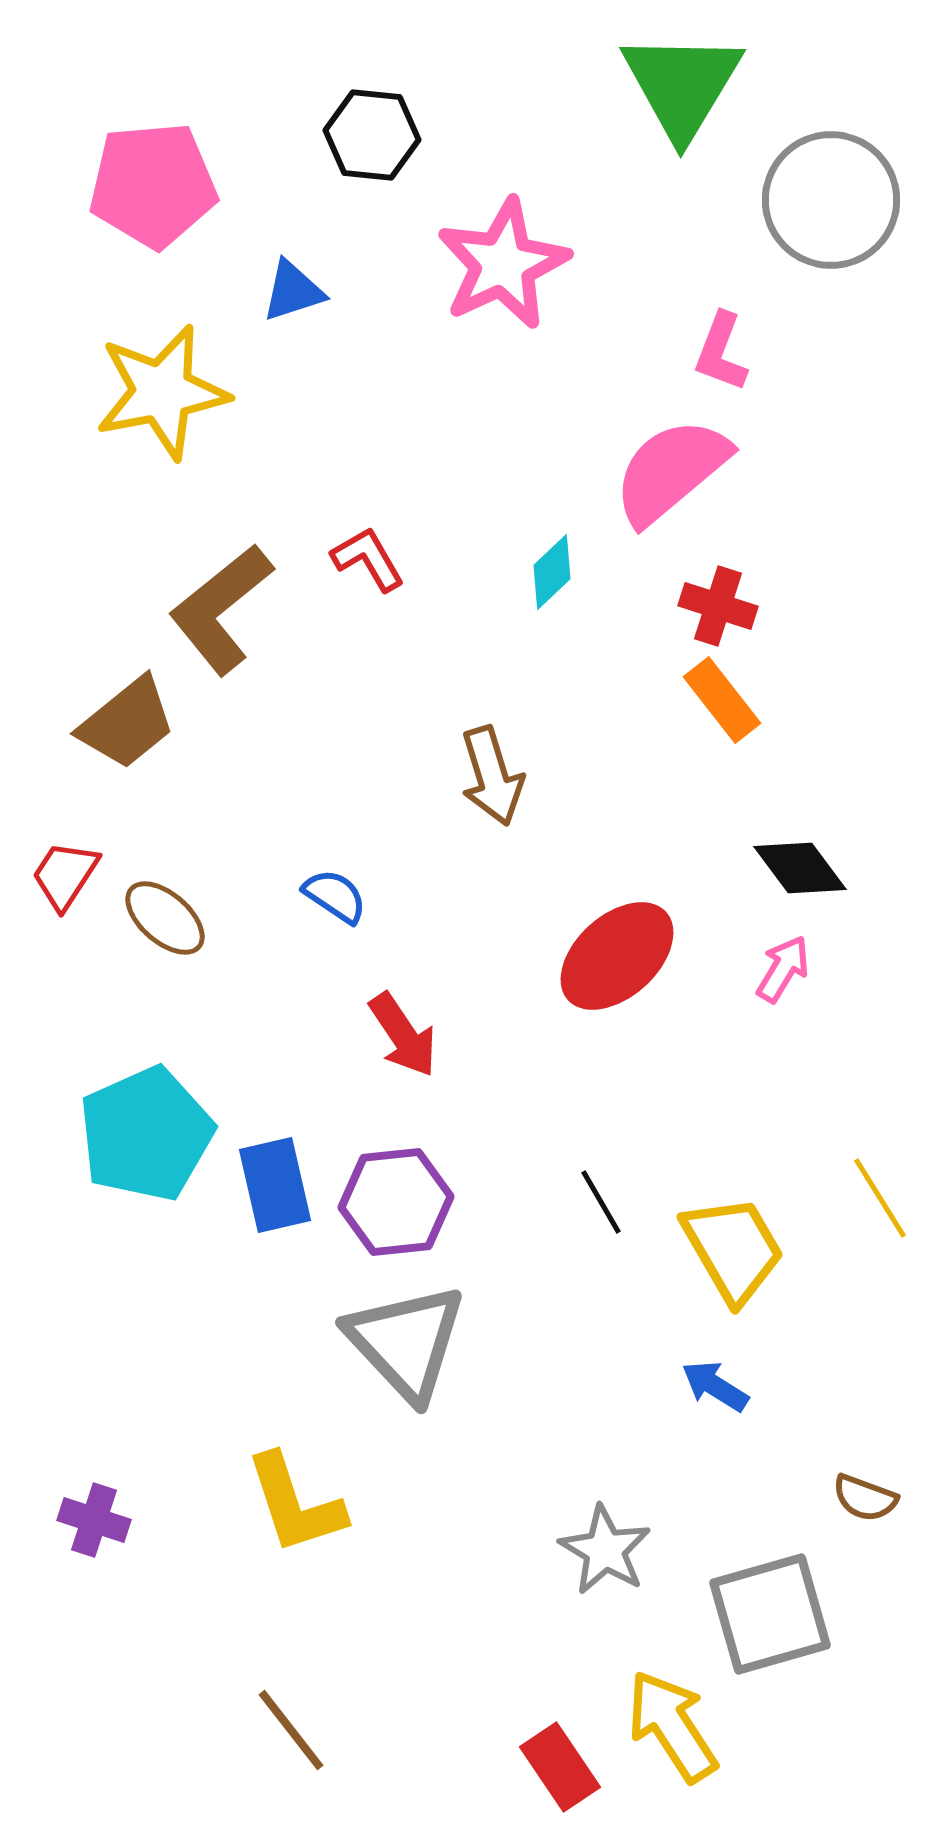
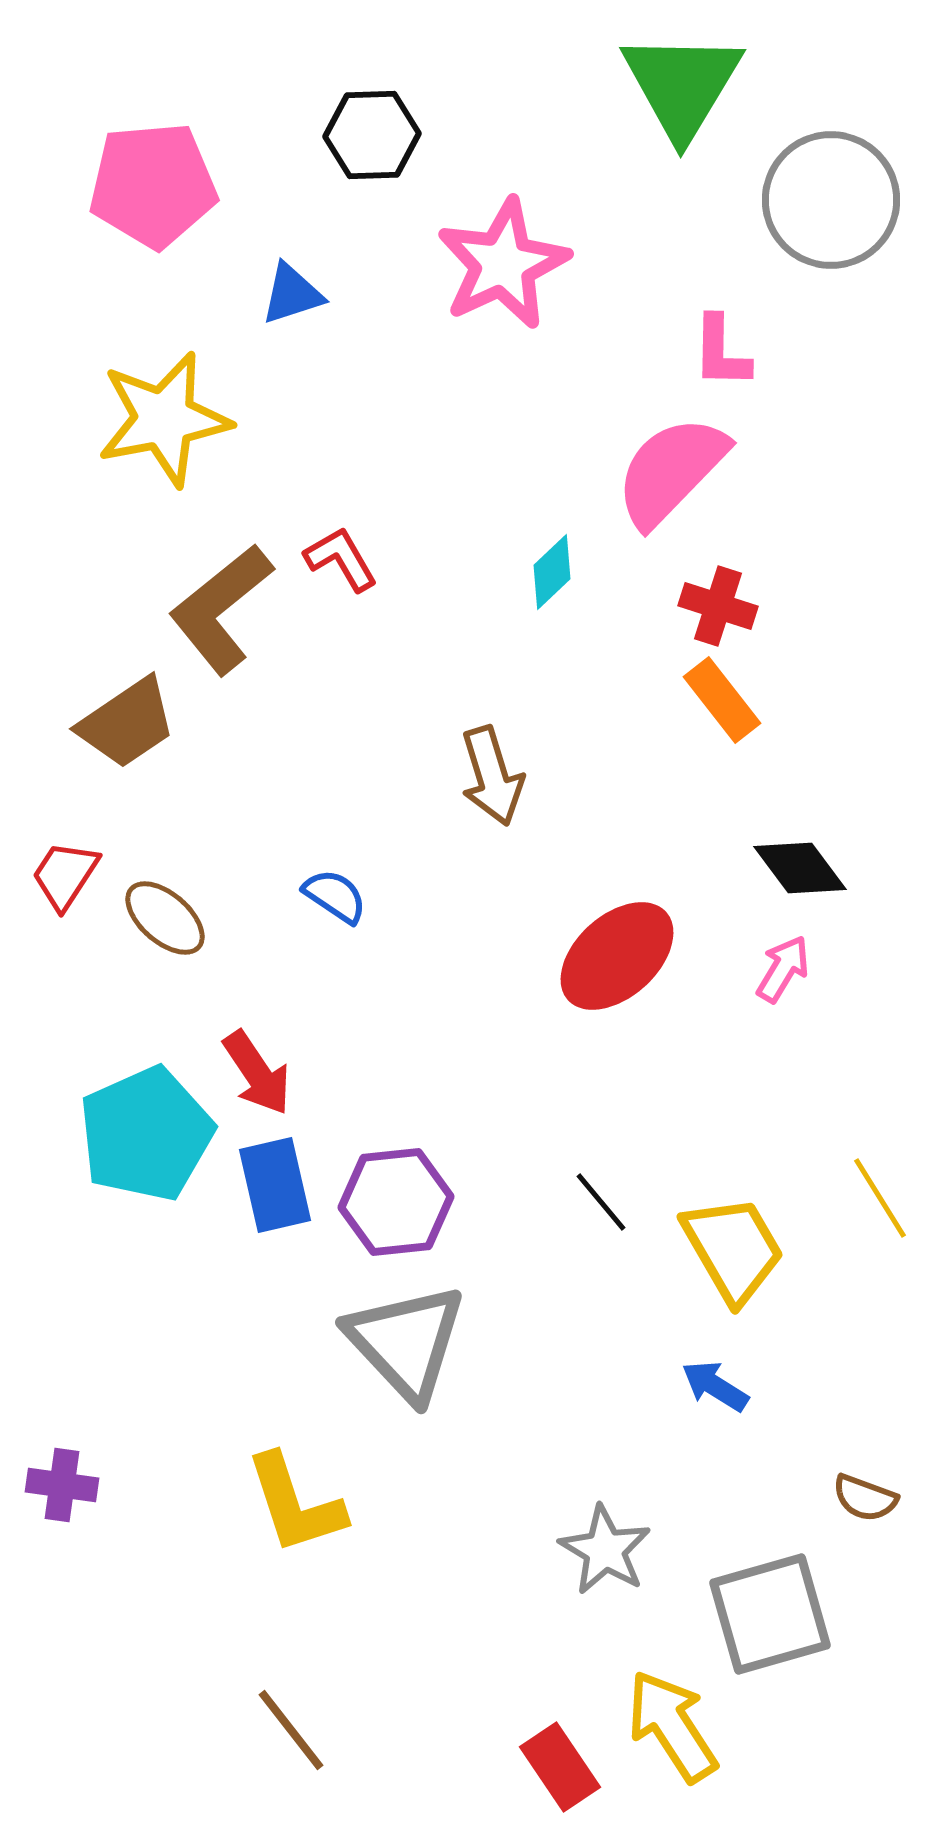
black hexagon: rotated 8 degrees counterclockwise
blue triangle: moved 1 px left, 3 px down
pink L-shape: rotated 20 degrees counterclockwise
yellow star: moved 2 px right, 27 px down
pink semicircle: rotated 6 degrees counterclockwise
red L-shape: moved 27 px left
brown trapezoid: rotated 5 degrees clockwise
red arrow: moved 146 px left, 38 px down
black line: rotated 10 degrees counterclockwise
purple cross: moved 32 px left, 35 px up; rotated 10 degrees counterclockwise
